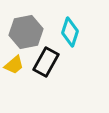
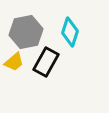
yellow trapezoid: moved 3 px up
